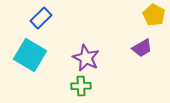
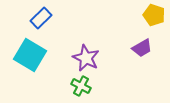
yellow pentagon: rotated 10 degrees counterclockwise
green cross: rotated 30 degrees clockwise
